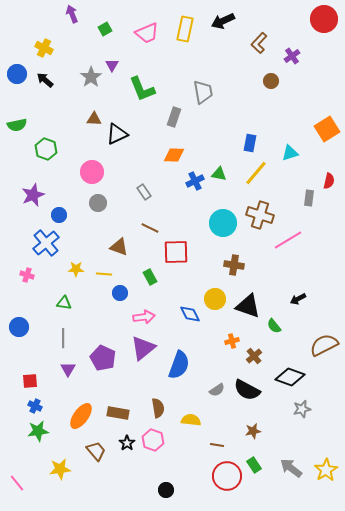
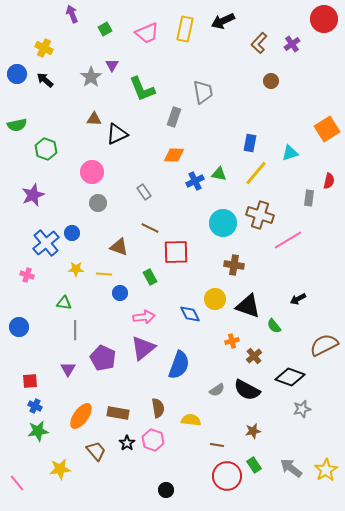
purple cross at (292, 56): moved 12 px up
blue circle at (59, 215): moved 13 px right, 18 px down
gray line at (63, 338): moved 12 px right, 8 px up
